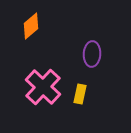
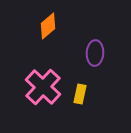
orange diamond: moved 17 px right
purple ellipse: moved 3 px right, 1 px up
